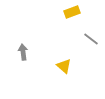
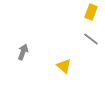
yellow rectangle: moved 19 px right; rotated 49 degrees counterclockwise
gray arrow: rotated 28 degrees clockwise
